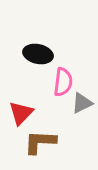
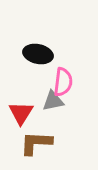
gray triangle: moved 29 px left, 2 px up; rotated 15 degrees clockwise
red triangle: rotated 12 degrees counterclockwise
brown L-shape: moved 4 px left, 1 px down
